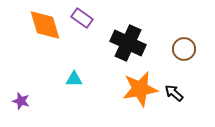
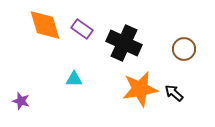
purple rectangle: moved 11 px down
black cross: moved 4 px left
